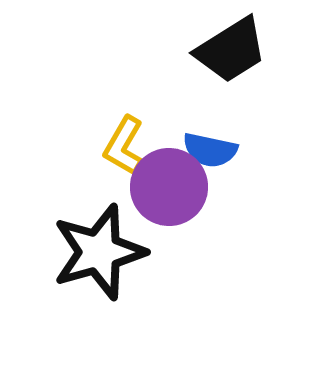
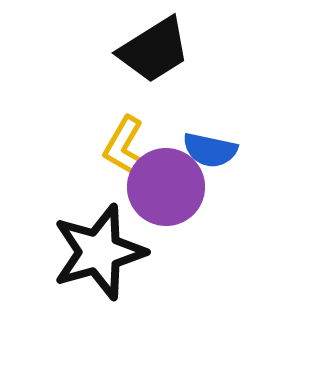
black trapezoid: moved 77 px left
purple circle: moved 3 px left
